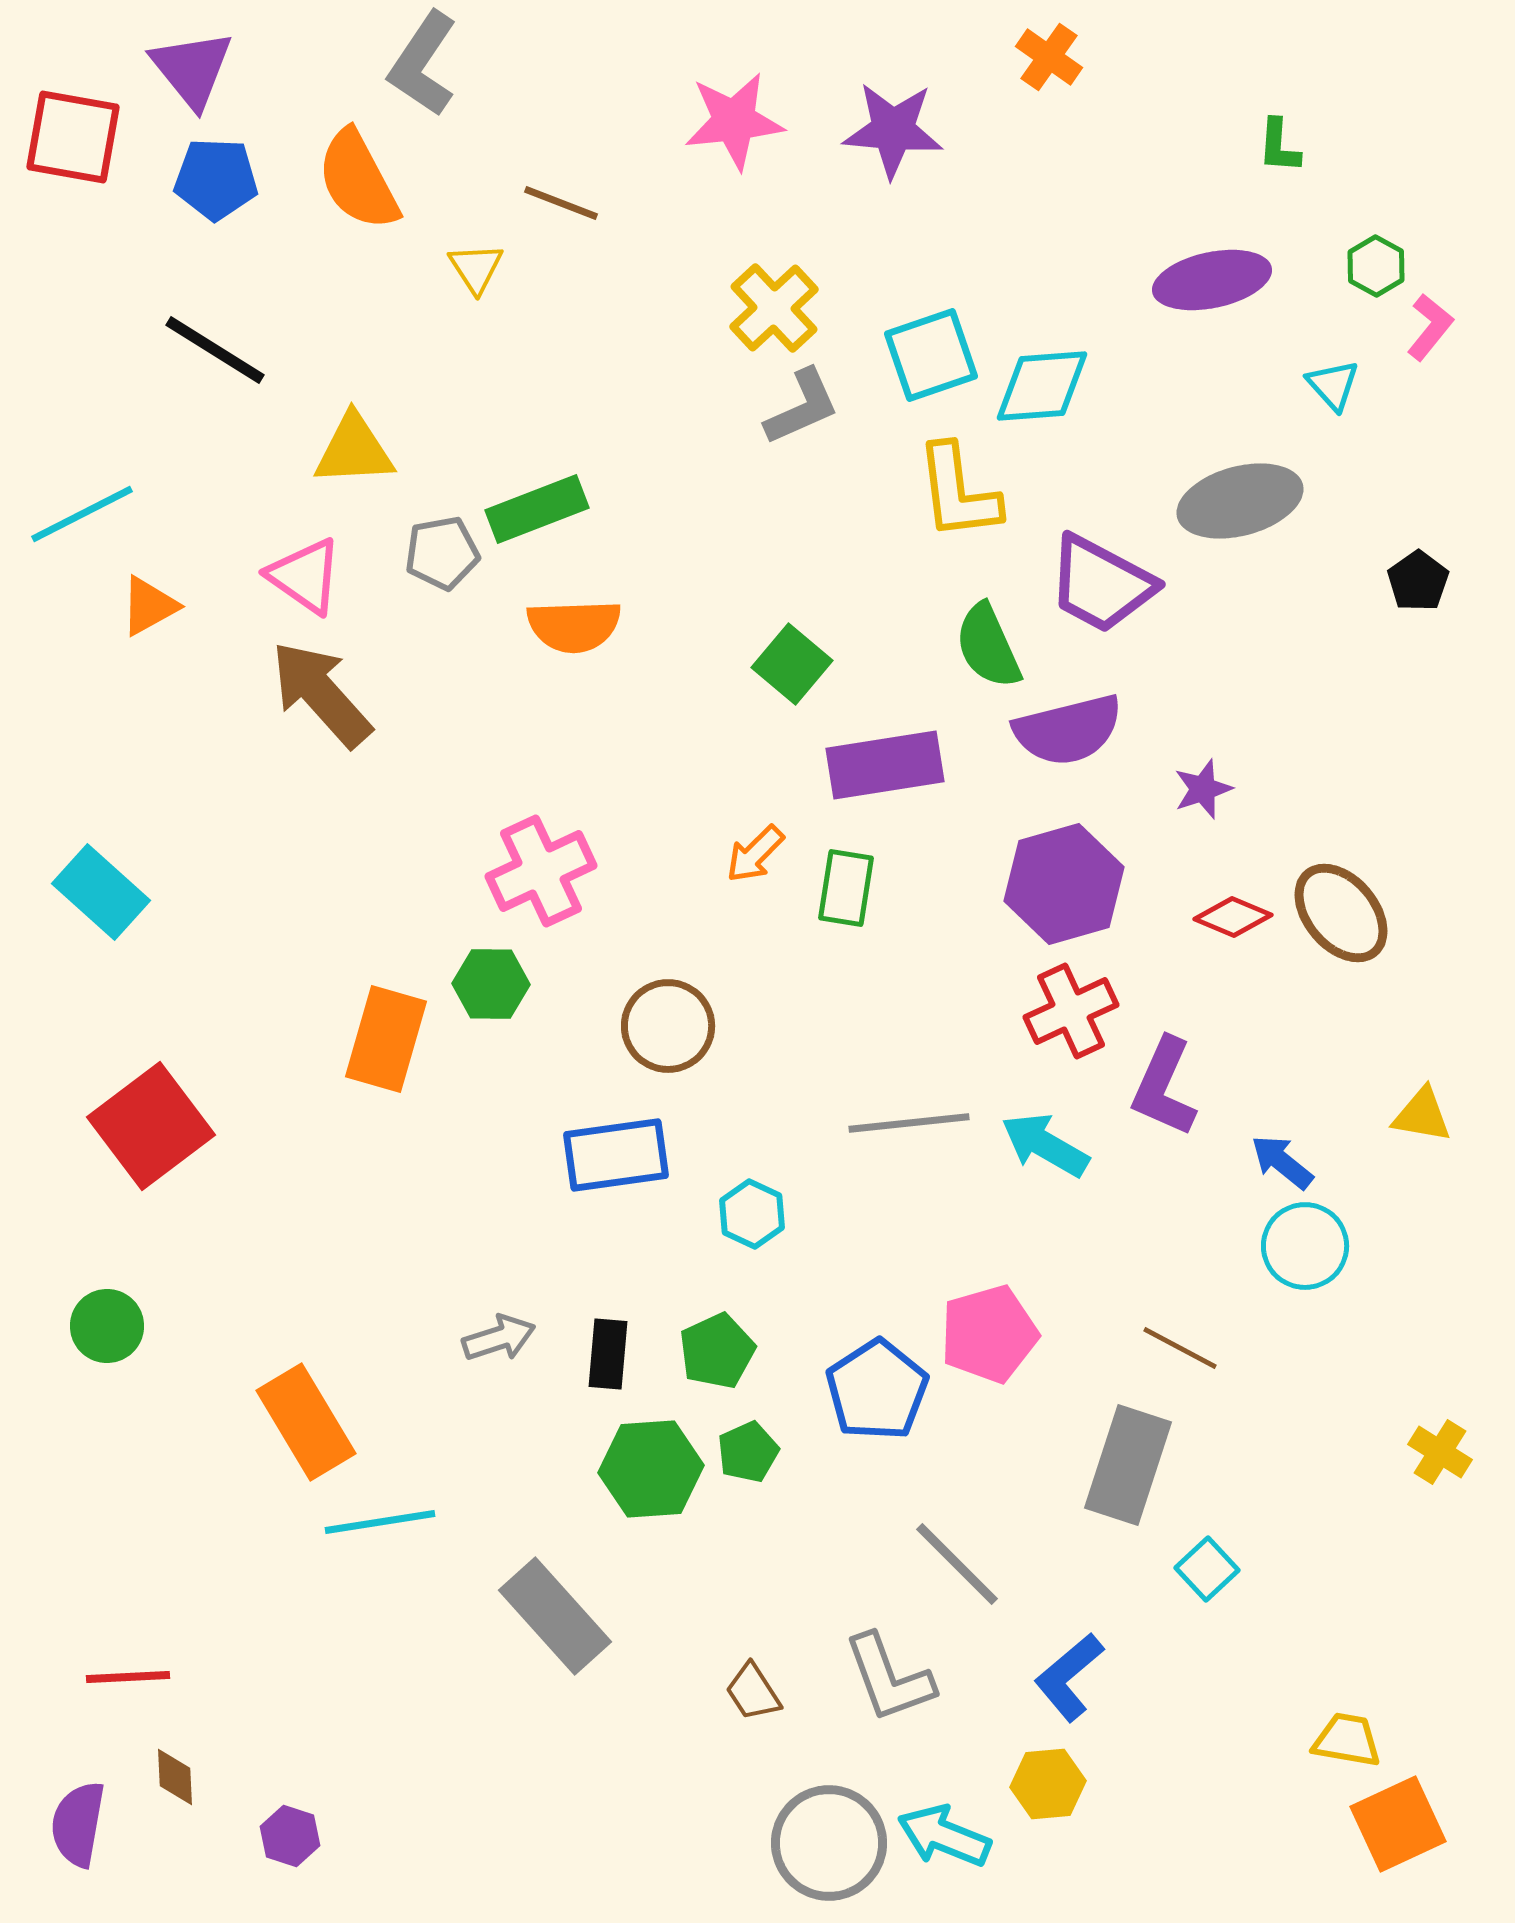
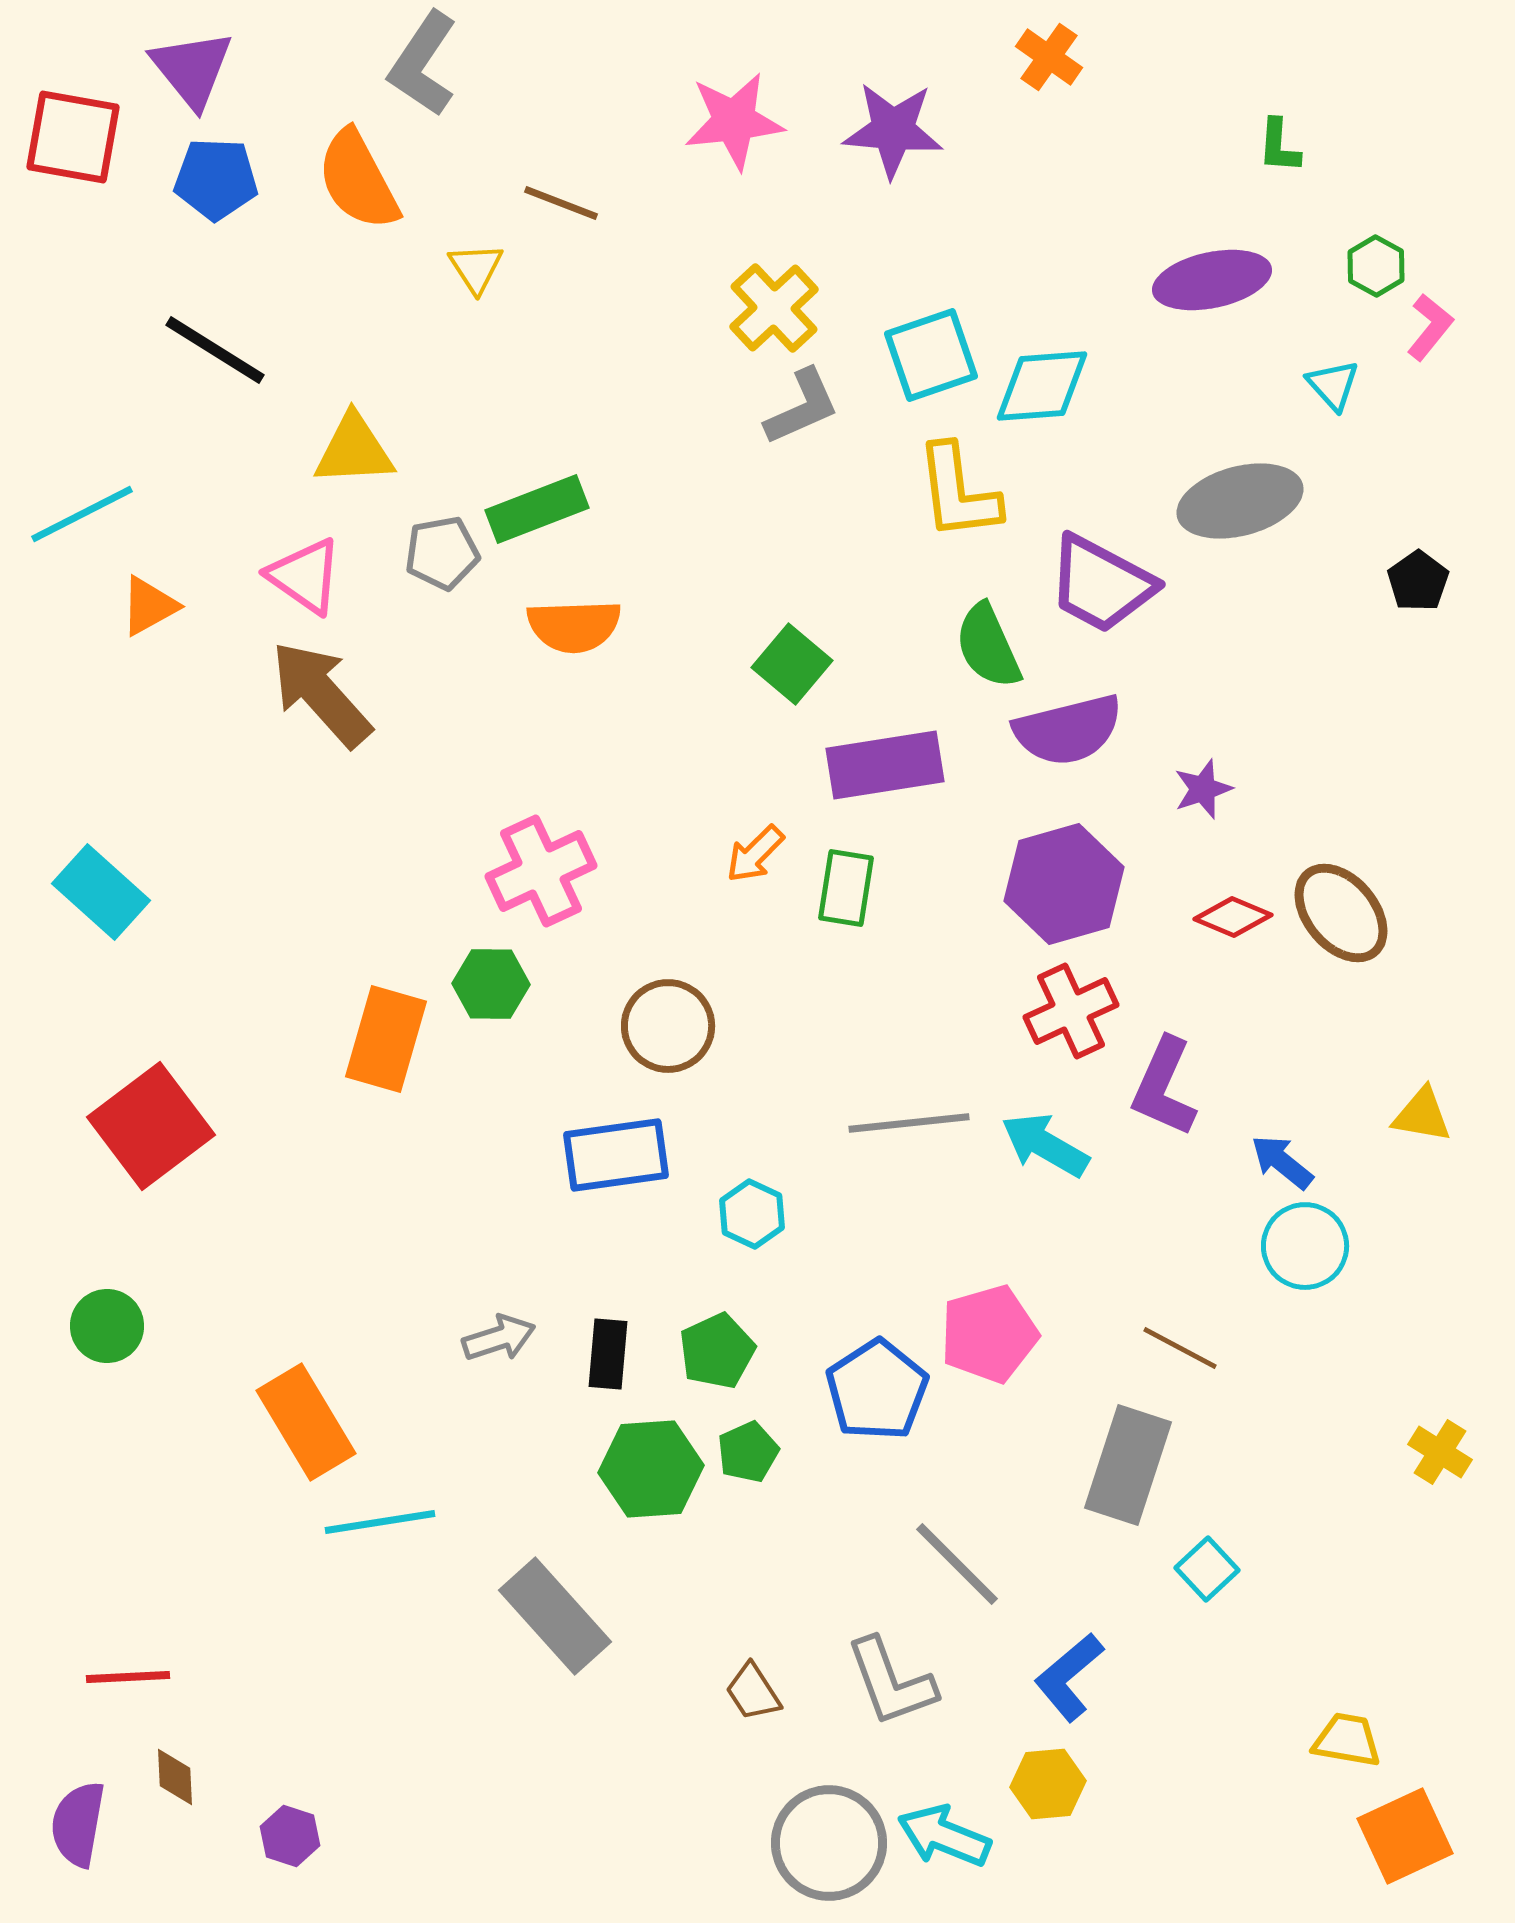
gray L-shape at (889, 1678): moved 2 px right, 4 px down
orange square at (1398, 1824): moved 7 px right, 12 px down
